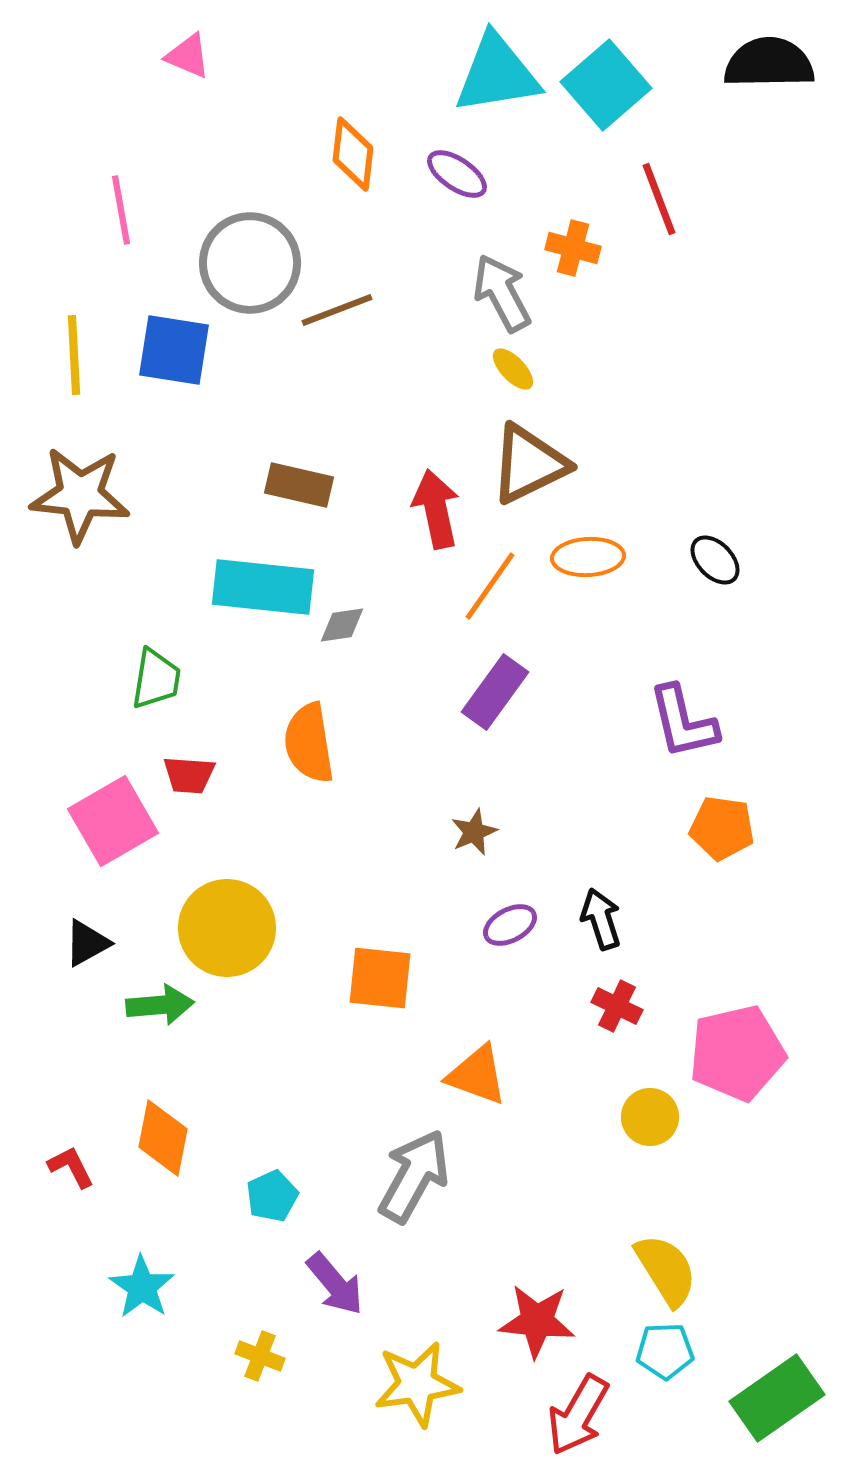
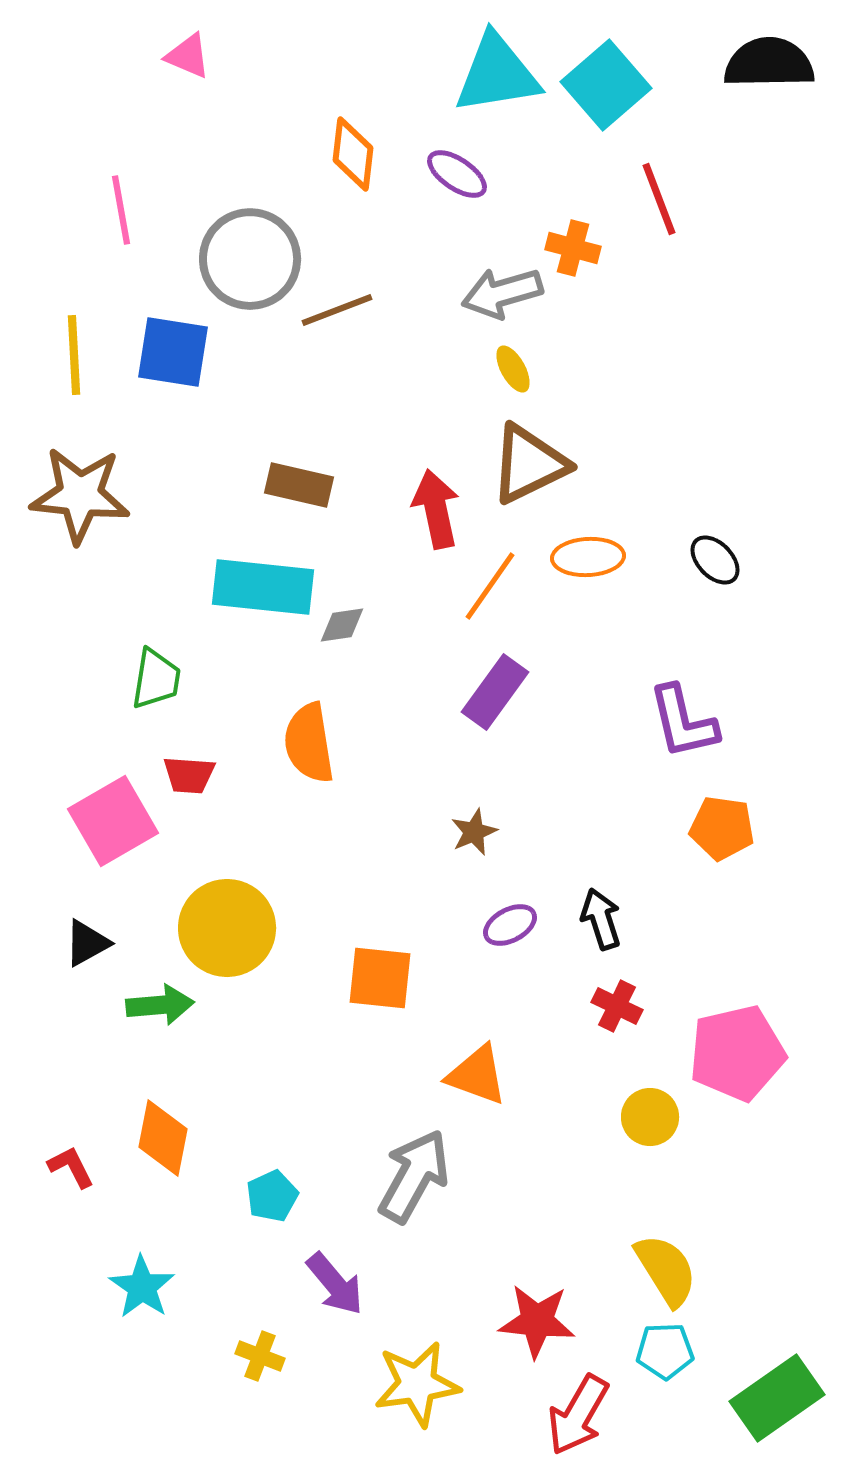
gray circle at (250, 263): moved 4 px up
gray arrow at (502, 293): rotated 78 degrees counterclockwise
blue square at (174, 350): moved 1 px left, 2 px down
yellow ellipse at (513, 369): rotated 15 degrees clockwise
